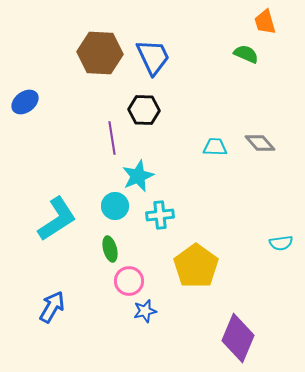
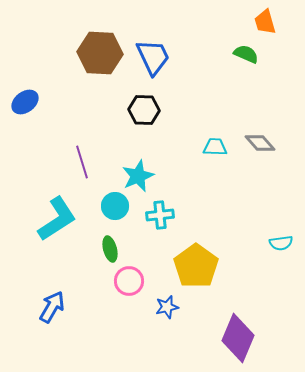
purple line: moved 30 px left, 24 px down; rotated 8 degrees counterclockwise
blue star: moved 22 px right, 4 px up
